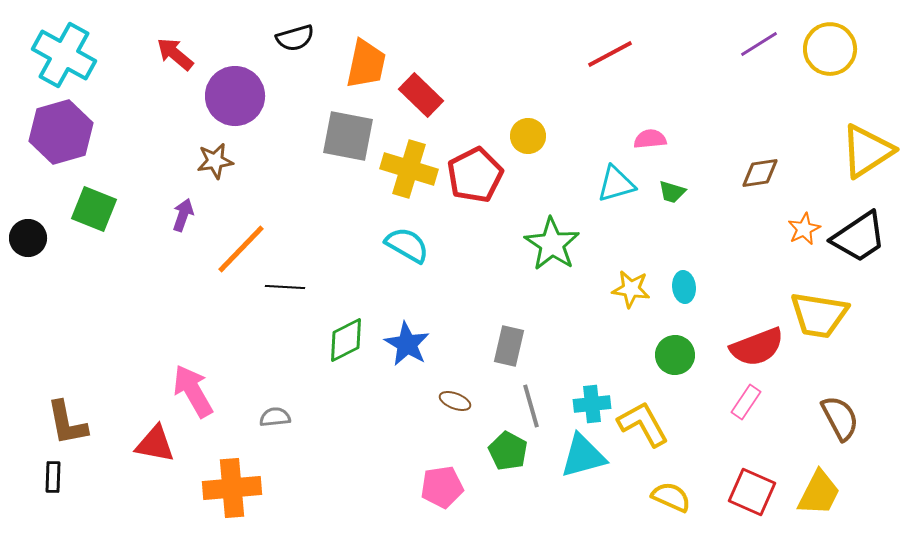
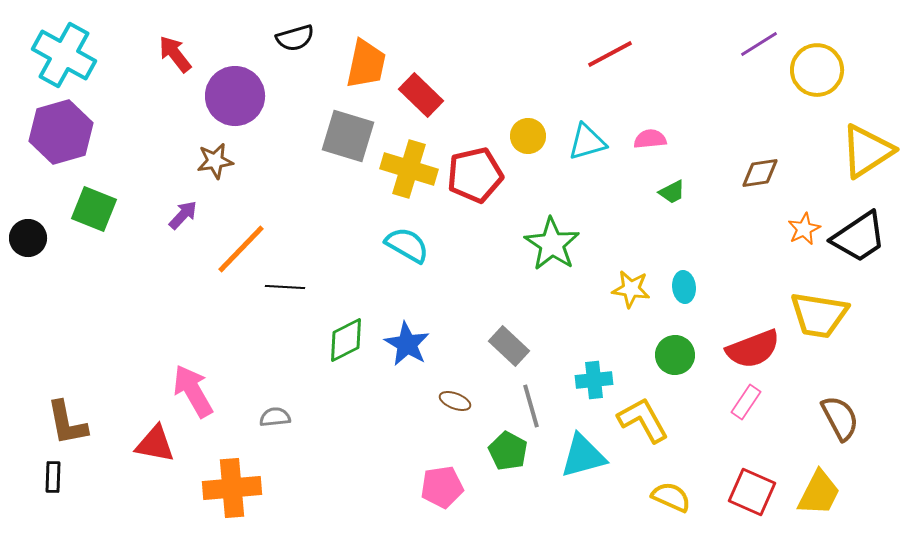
yellow circle at (830, 49): moved 13 px left, 21 px down
red arrow at (175, 54): rotated 12 degrees clockwise
gray square at (348, 136): rotated 6 degrees clockwise
red pentagon at (475, 175): rotated 14 degrees clockwise
cyan triangle at (616, 184): moved 29 px left, 42 px up
green trapezoid at (672, 192): rotated 44 degrees counterclockwise
purple arrow at (183, 215): rotated 24 degrees clockwise
gray rectangle at (509, 346): rotated 60 degrees counterclockwise
red semicircle at (757, 347): moved 4 px left, 2 px down
cyan cross at (592, 404): moved 2 px right, 24 px up
yellow L-shape at (643, 424): moved 4 px up
